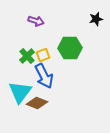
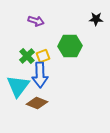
black star: rotated 16 degrees clockwise
green hexagon: moved 2 px up
yellow square: moved 1 px down
blue arrow: moved 4 px left, 1 px up; rotated 25 degrees clockwise
cyan triangle: moved 2 px left, 6 px up
